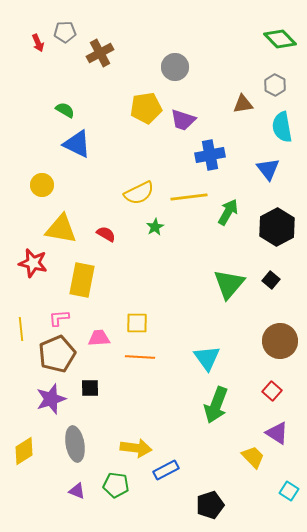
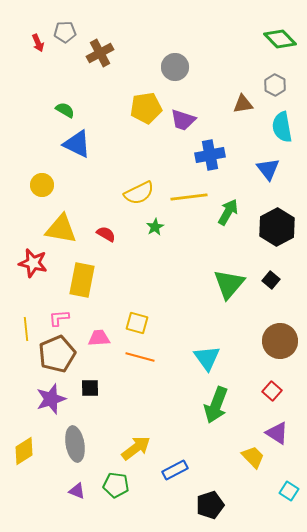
yellow square at (137, 323): rotated 15 degrees clockwise
yellow line at (21, 329): moved 5 px right
orange line at (140, 357): rotated 12 degrees clockwise
yellow arrow at (136, 448): rotated 44 degrees counterclockwise
blue rectangle at (166, 470): moved 9 px right
